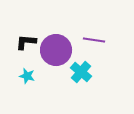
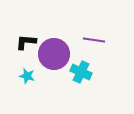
purple circle: moved 2 px left, 4 px down
cyan cross: rotated 15 degrees counterclockwise
